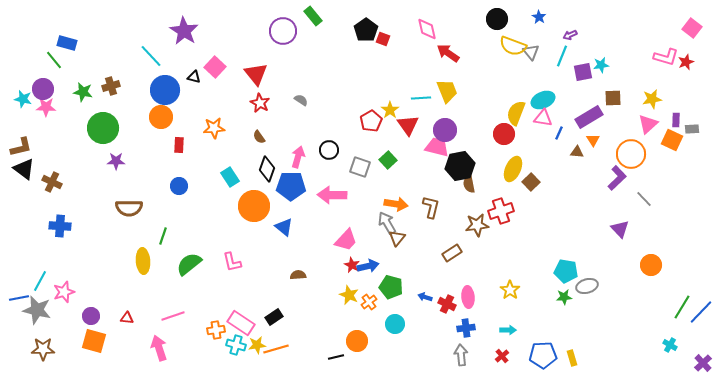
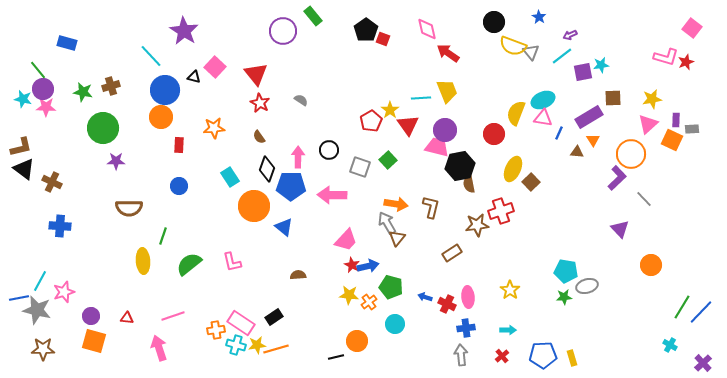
black circle at (497, 19): moved 3 px left, 3 px down
cyan line at (562, 56): rotated 30 degrees clockwise
green line at (54, 60): moved 16 px left, 10 px down
red circle at (504, 134): moved 10 px left
pink arrow at (298, 157): rotated 15 degrees counterclockwise
yellow star at (349, 295): rotated 18 degrees counterclockwise
